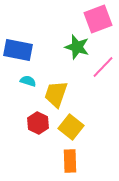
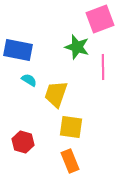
pink square: moved 2 px right
pink line: rotated 45 degrees counterclockwise
cyan semicircle: moved 1 px right, 1 px up; rotated 14 degrees clockwise
red hexagon: moved 15 px left, 19 px down; rotated 10 degrees counterclockwise
yellow square: rotated 30 degrees counterclockwise
orange rectangle: rotated 20 degrees counterclockwise
